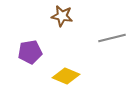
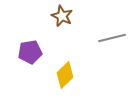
brown star: rotated 15 degrees clockwise
yellow diamond: moved 1 px left, 1 px up; rotated 68 degrees counterclockwise
